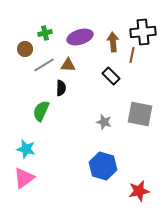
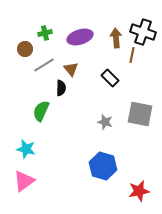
black cross: rotated 25 degrees clockwise
brown arrow: moved 3 px right, 4 px up
brown triangle: moved 3 px right, 4 px down; rotated 49 degrees clockwise
black rectangle: moved 1 px left, 2 px down
gray star: moved 1 px right
pink triangle: moved 3 px down
